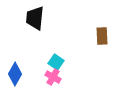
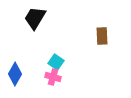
black trapezoid: rotated 25 degrees clockwise
pink cross: rotated 14 degrees counterclockwise
